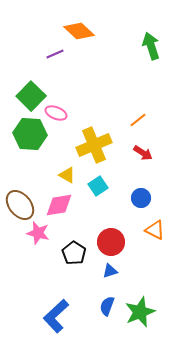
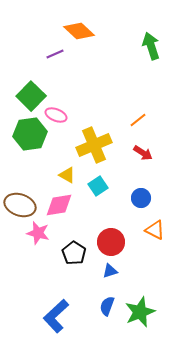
pink ellipse: moved 2 px down
green hexagon: rotated 12 degrees counterclockwise
brown ellipse: rotated 32 degrees counterclockwise
